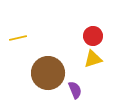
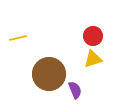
brown circle: moved 1 px right, 1 px down
